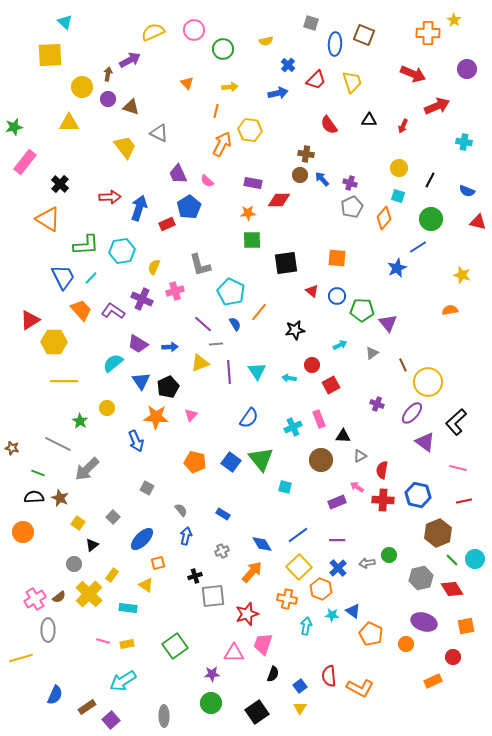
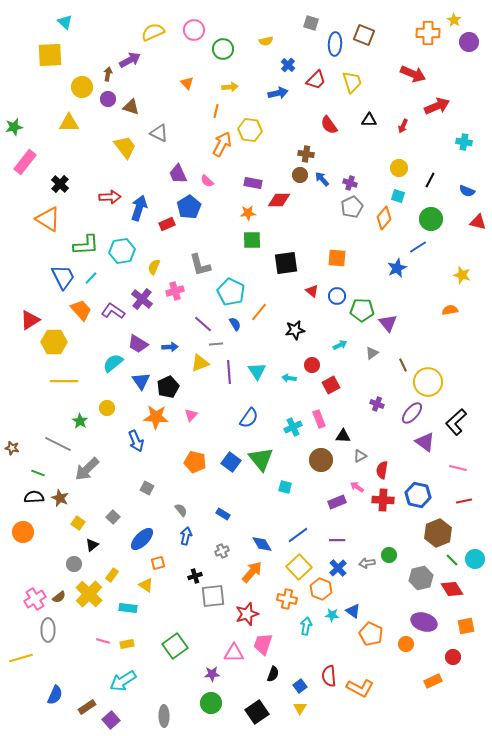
purple circle at (467, 69): moved 2 px right, 27 px up
purple cross at (142, 299): rotated 15 degrees clockwise
